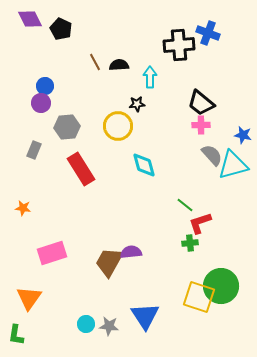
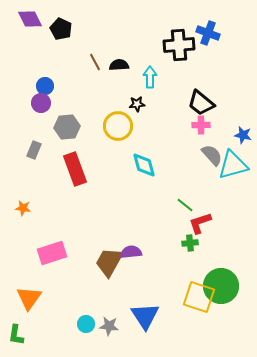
red rectangle: moved 6 px left; rotated 12 degrees clockwise
